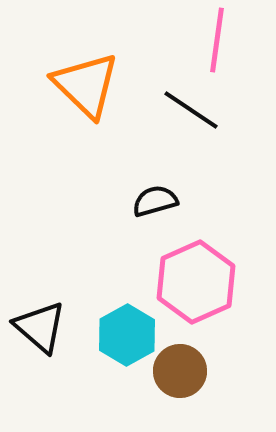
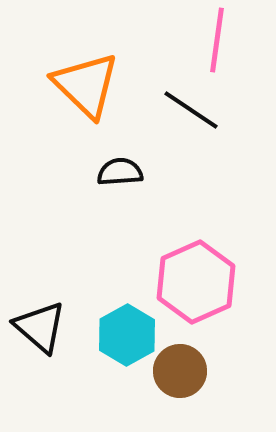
black semicircle: moved 35 px left, 29 px up; rotated 12 degrees clockwise
